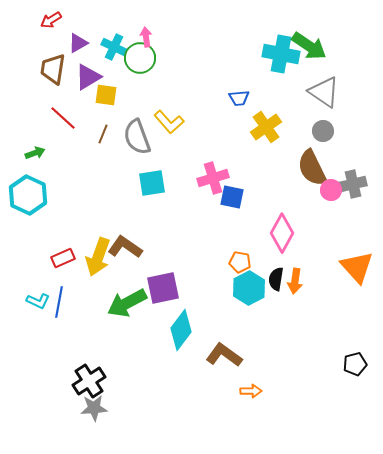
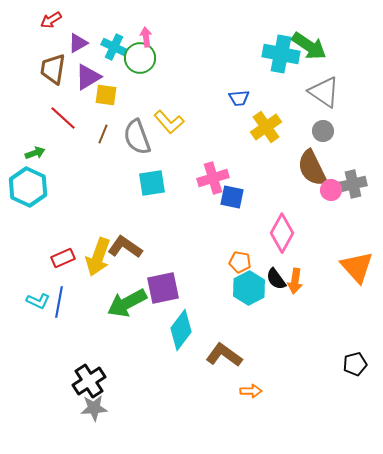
cyan hexagon at (28, 195): moved 8 px up
black semicircle at (276, 279): rotated 45 degrees counterclockwise
